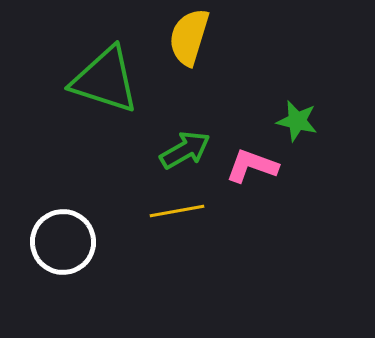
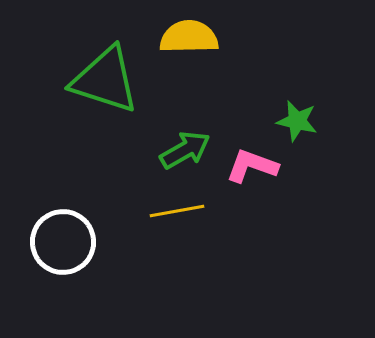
yellow semicircle: rotated 72 degrees clockwise
